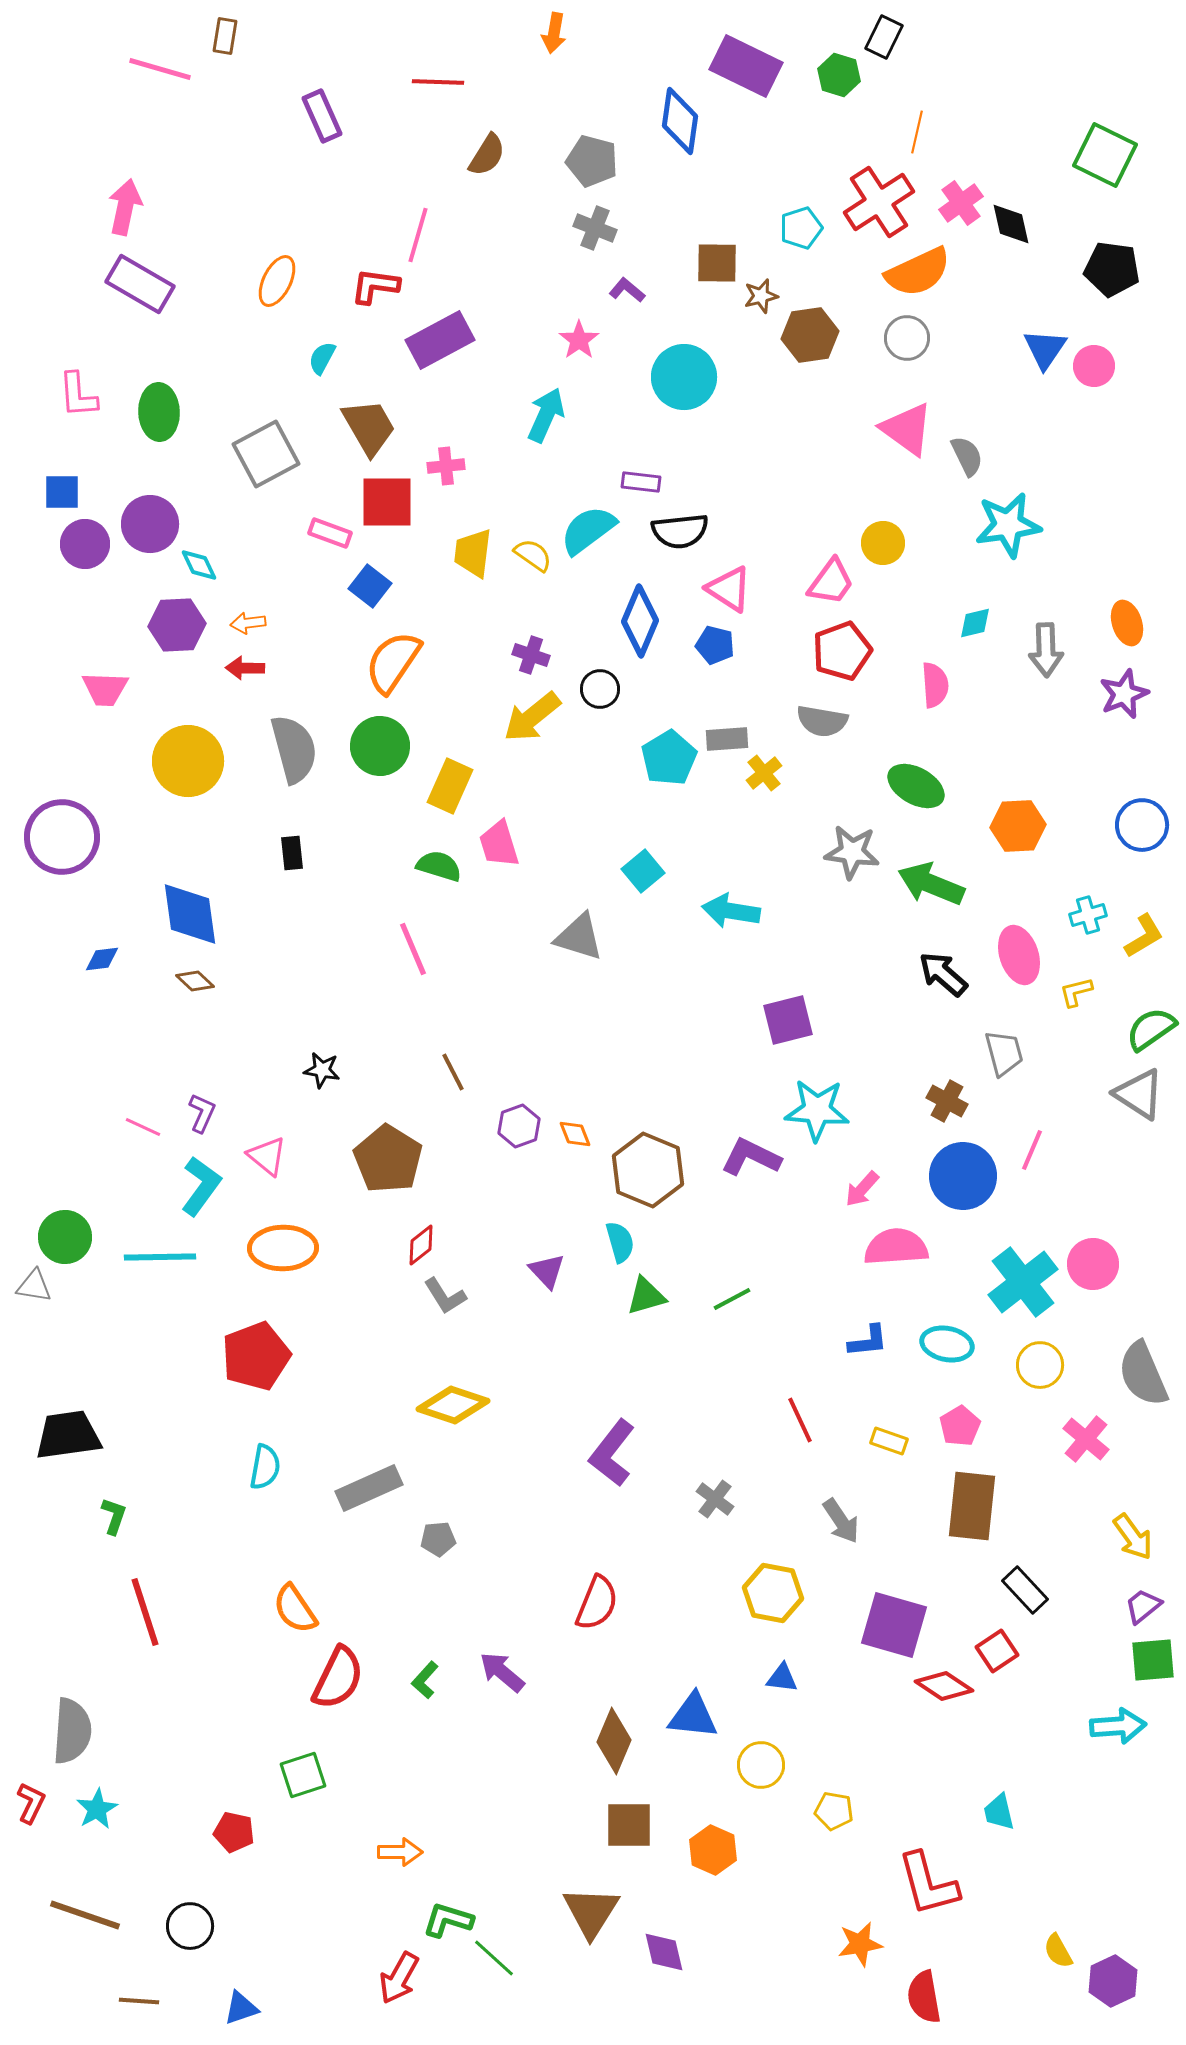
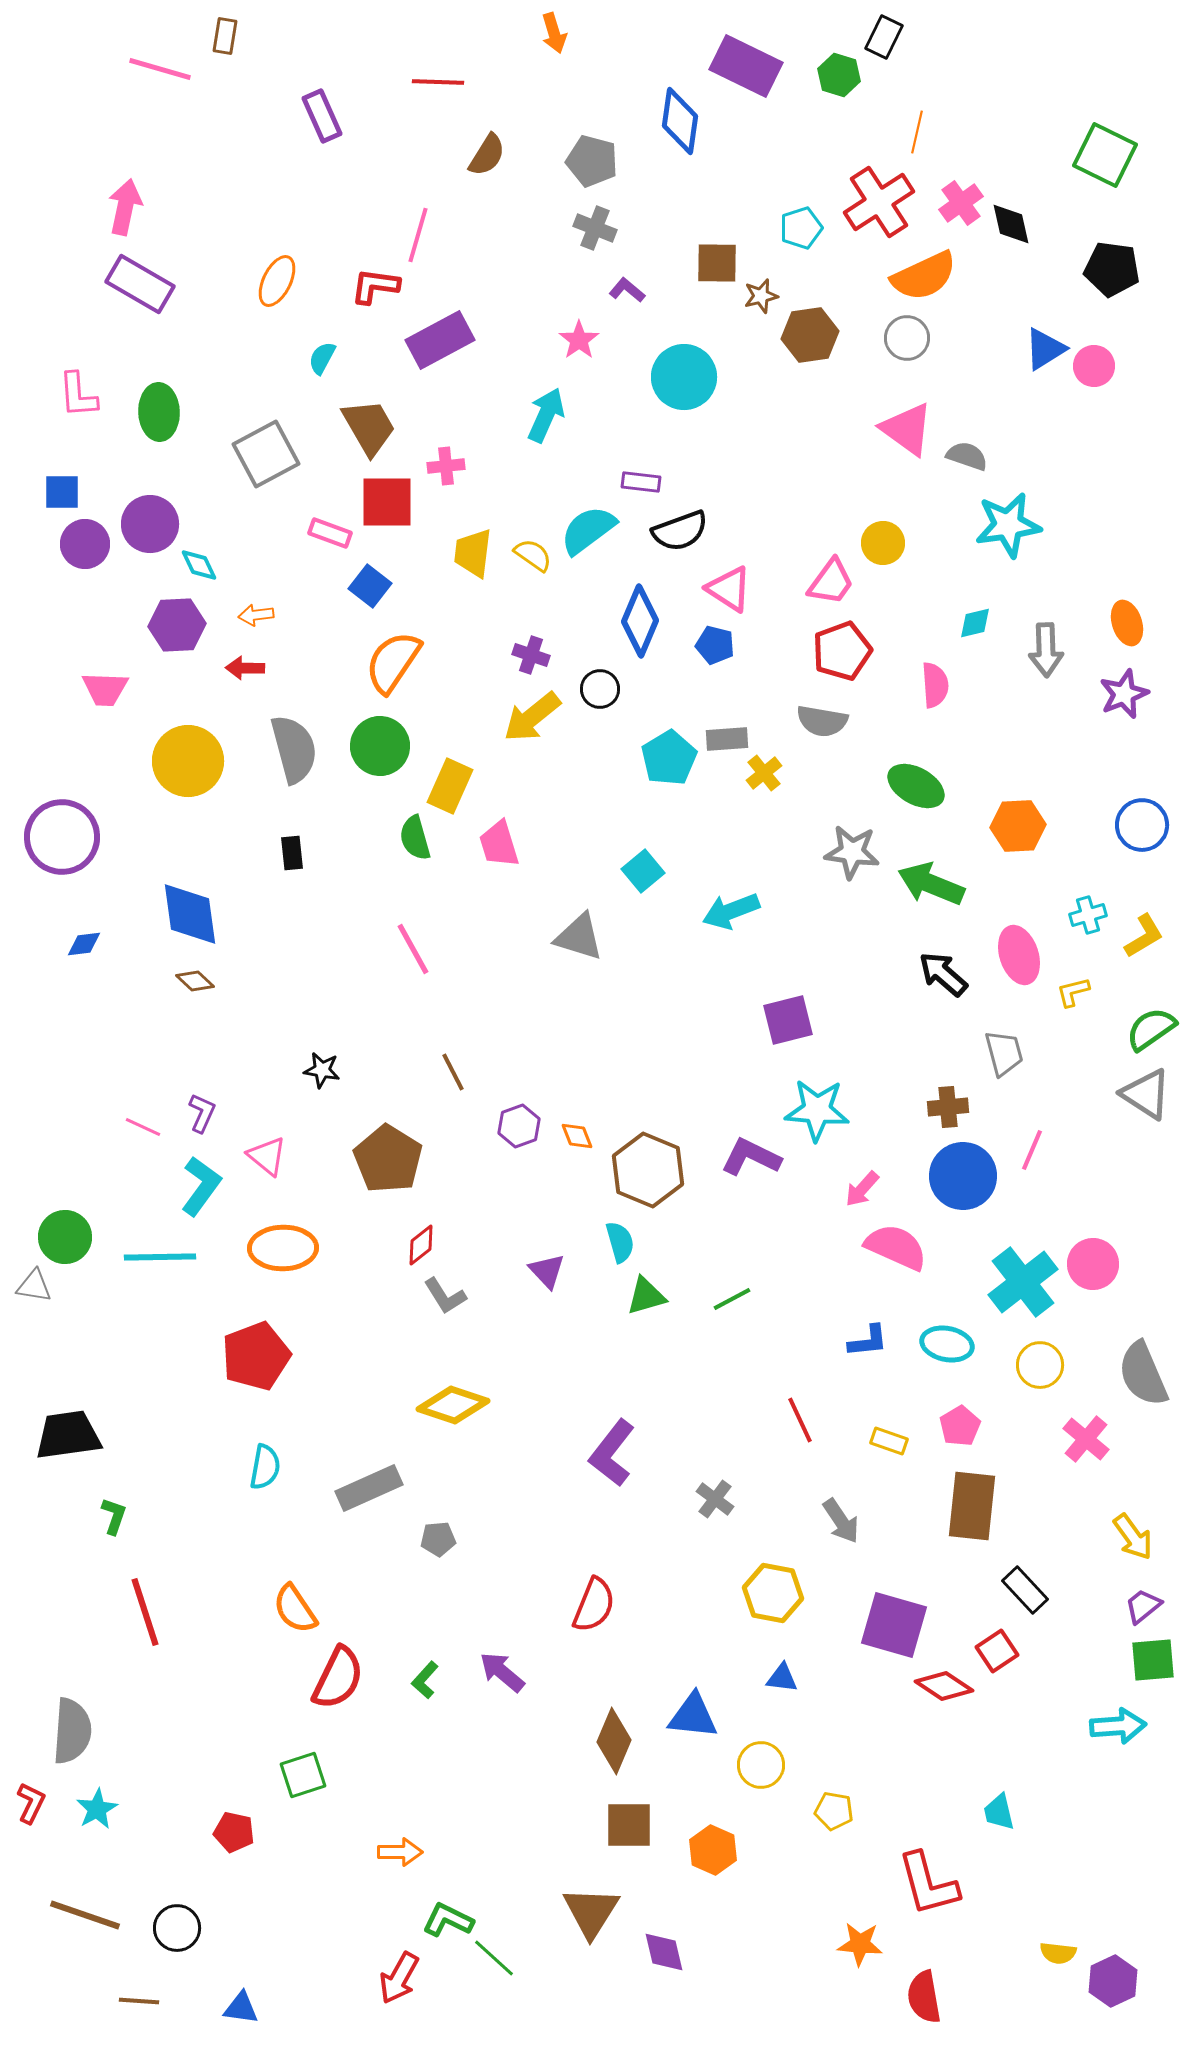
orange arrow at (554, 33): rotated 27 degrees counterclockwise
orange semicircle at (918, 272): moved 6 px right, 4 px down
blue triangle at (1045, 349): rotated 24 degrees clockwise
gray semicircle at (967, 456): rotated 45 degrees counterclockwise
black semicircle at (680, 531): rotated 14 degrees counterclockwise
orange arrow at (248, 623): moved 8 px right, 8 px up
green semicircle at (439, 866): moved 24 px left, 28 px up; rotated 123 degrees counterclockwise
cyan arrow at (731, 911): rotated 30 degrees counterclockwise
pink line at (413, 949): rotated 6 degrees counterclockwise
blue diamond at (102, 959): moved 18 px left, 15 px up
yellow L-shape at (1076, 992): moved 3 px left
gray triangle at (1139, 1094): moved 7 px right
brown cross at (947, 1101): moved 1 px right, 6 px down; rotated 33 degrees counterclockwise
orange diamond at (575, 1134): moved 2 px right, 2 px down
pink semicircle at (896, 1247): rotated 28 degrees clockwise
red semicircle at (597, 1603): moved 3 px left, 2 px down
green L-shape at (448, 1920): rotated 9 degrees clockwise
black circle at (190, 1926): moved 13 px left, 2 px down
orange star at (860, 1944): rotated 15 degrees clockwise
yellow semicircle at (1058, 1951): moved 2 px down; rotated 54 degrees counterclockwise
blue triangle at (241, 2008): rotated 27 degrees clockwise
